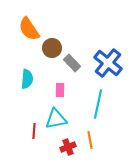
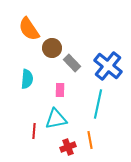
blue cross: moved 3 px down
